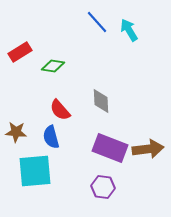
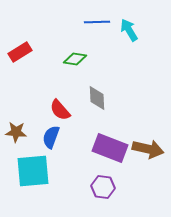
blue line: rotated 50 degrees counterclockwise
green diamond: moved 22 px right, 7 px up
gray diamond: moved 4 px left, 3 px up
blue semicircle: rotated 35 degrees clockwise
brown arrow: rotated 20 degrees clockwise
cyan square: moved 2 px left
